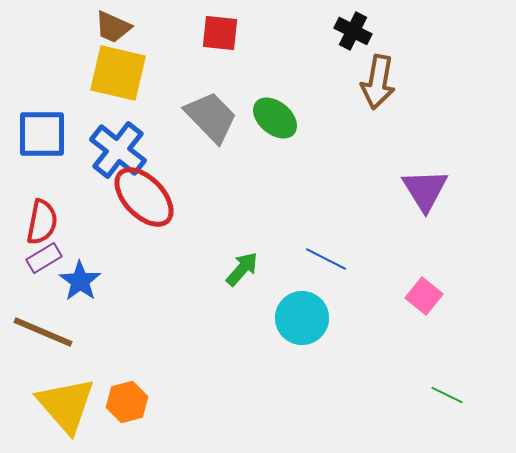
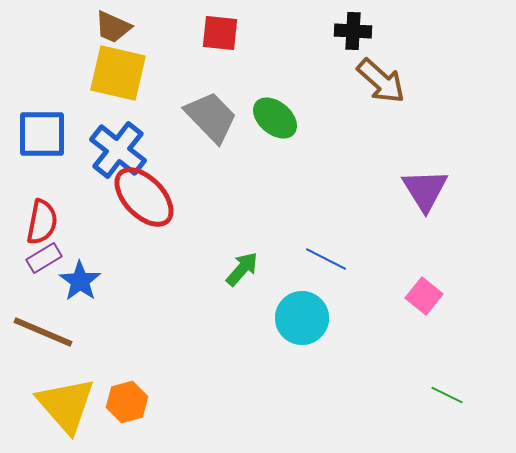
black cross: rotated 24 degrees counterclockwise
brown arrow: moved 3 px right, 1 px up; rotated 58 degrees counterclockwise
